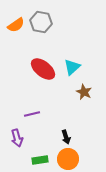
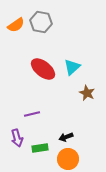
brown star: moved 3 px right, 1 px down
black arrow: rotated 88 degrees clockwise
green rectangle: moved 12 px up
